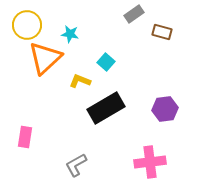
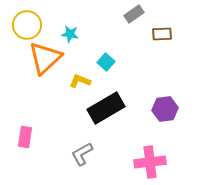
brown rectangle: moved 2 px down; rotated 18 degrees counterclockwise
gray L-shape: moved 6 px right, 11 px up
